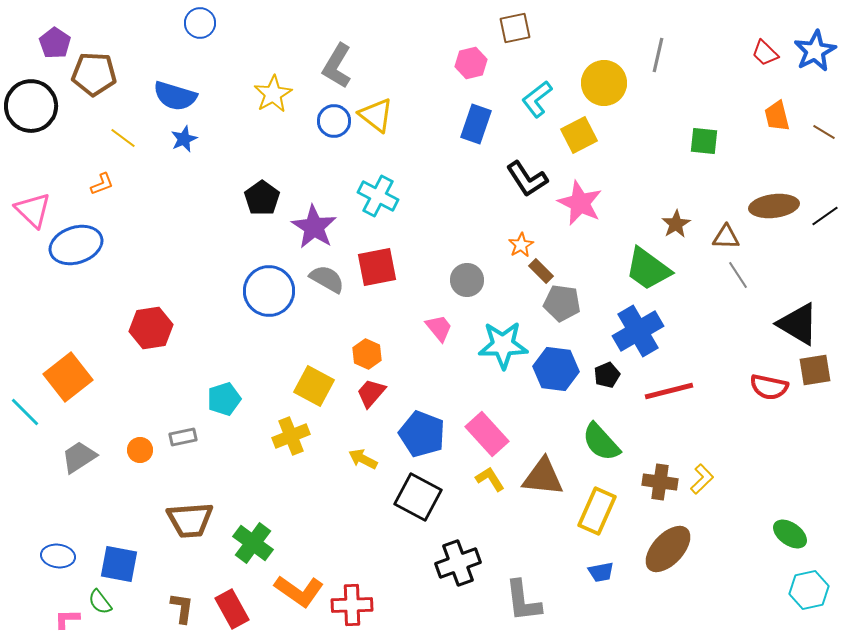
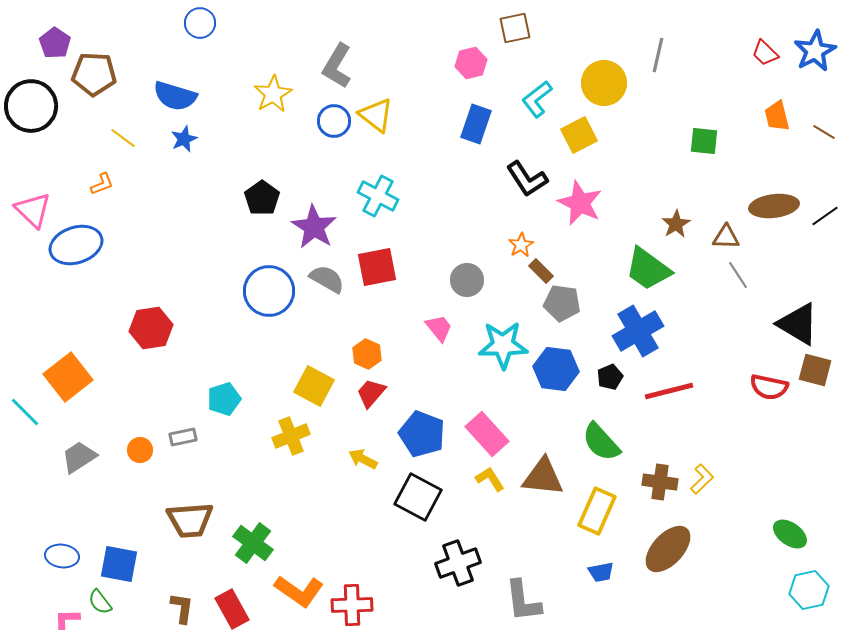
brown square at (815, 370): rotated 24 degrees clockwise
black pentagon at (607, 375): moved 3 px right, 2 px down
blue ellipse at (58, 556): moved 4 px right
